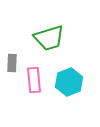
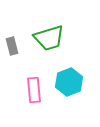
gray rectangle: moved 17 px up; rotated 18 degrees counterclockwise
pink rectangle: moved 10 px down
